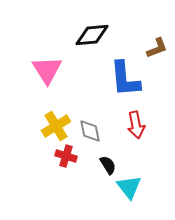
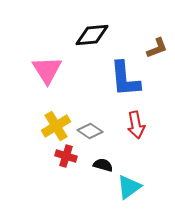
gray diamond: rotated 45 degrees counterclockwise
black semicircle: moved 5 px left; rotated 42 degrees counterclockwise
cyan triangle: rotated 32 degrees clockwise
